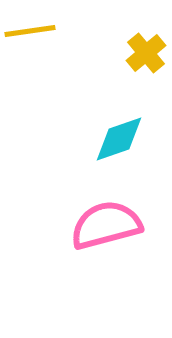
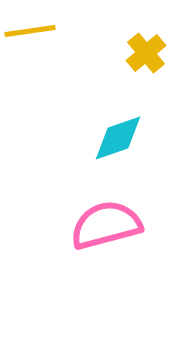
cyan diamond: moved 1 px left, 1 px up
